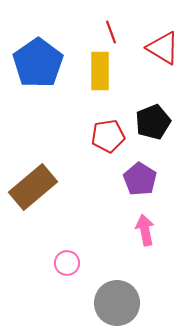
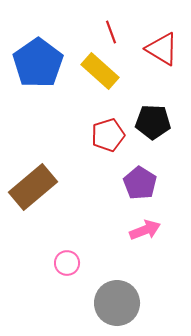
red triangle: moved 1 px left, 1 px down
yellow rectangle: rotated 48 degrees counterclockwise
black pentagon: rotated 24 degrees clockwise
red pentagon: moved 1 px up; rotated 8 degrees counterclockwise
purple pentagon: moved 4 px down
pink arrow: rotated 80 degrees clockwise
